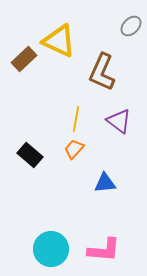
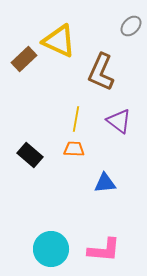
brown L-shape: moved 1 px left
orange trapezoid: rotated 50 degrees clockwise
